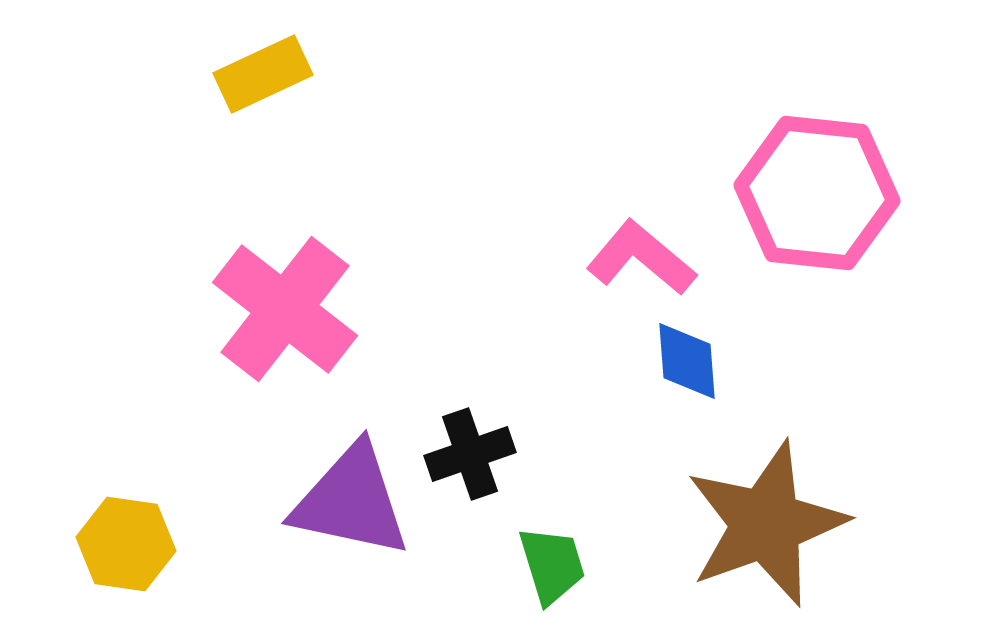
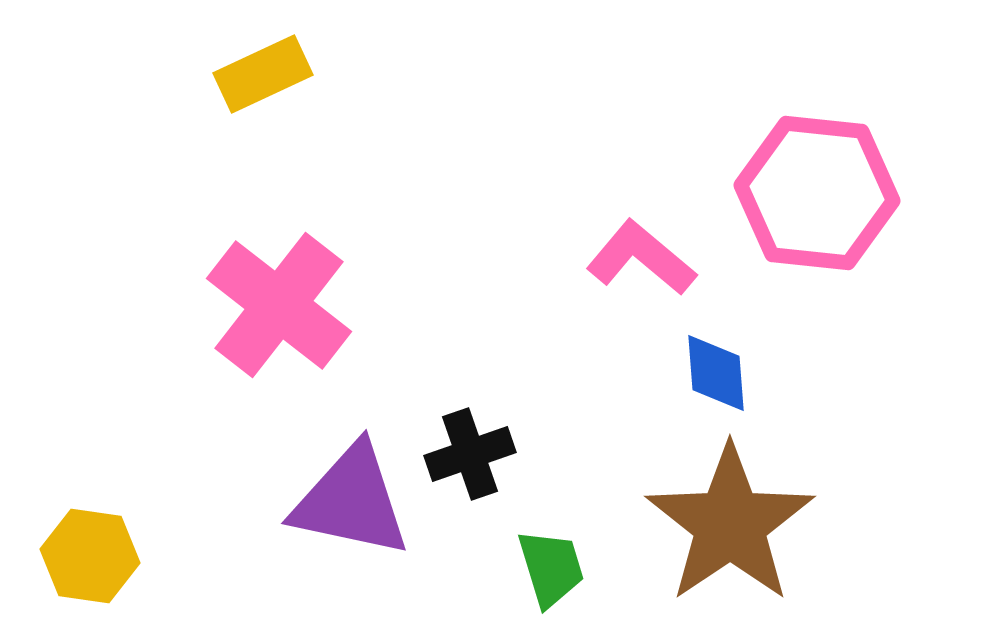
pink cross: moved 6 px left, 4 px up
blue diamond: moved 29 px right, 12 px down
brown star: moved 36 px left; rotated 14 degrees counterclockwise
yellow hexagon: moved 36 px left, 12 px down
green trapezoid: moved 1 px left, 3 px down
